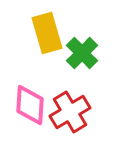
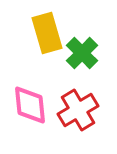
pink diamond: rotated 9 degrees counterclockwise
red cross: moved 8 px right, 2 px up
